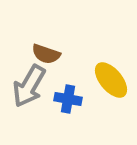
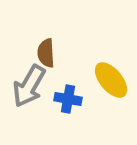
brown semicircle: moved 1 px up; rotated 68 degrees clockwise
